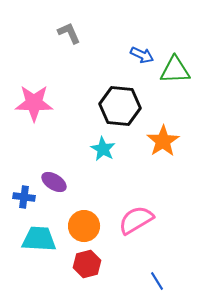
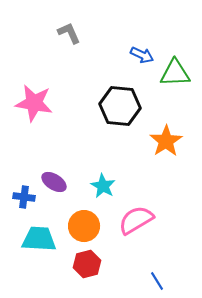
green triangle: moved 3 px down
pink star: rotated 9 degrees clockwise
orange star: moved 3 px right
cyan star: moved 37 px down
